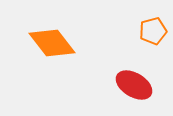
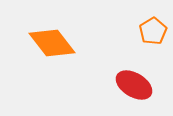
orange pentagon: rotated 16 degrees counterclockwise
